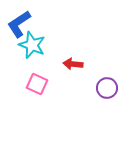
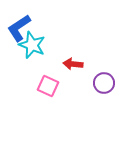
blue L-shape: moved 4 px down
pink square: moved 11 px right, 2 px down
purple circle: moved 3 px left, 5 px up
